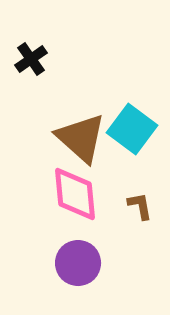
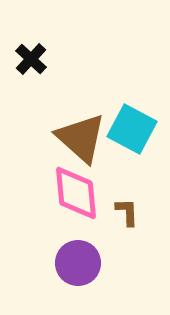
black cross: rotated 12 degrees counterclockwise
cyan square: rotated 9 degrees counterclockwise
pink diamond: moved 1 px right, 1 px up
brown L-shape: moved 13 px left, 6 px down; rotated 8 degrees clockwise
